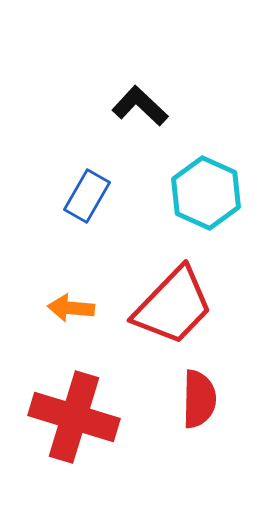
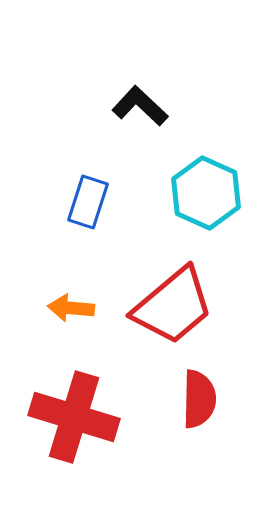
blue rectangle: moved 1 px right, 6 px down; rotated 12 degrees counterclockwise
red trapezoid: rotated 6 degrees clockwise
